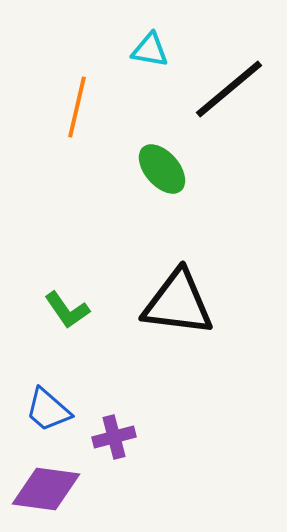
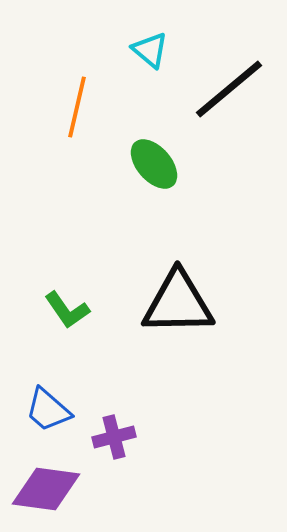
cyan triangle: rotated 30 degrees clockwise
green ellipse: moved 8 px left, 5 px up
black triangle: rotated 8 degrees counterclockwise
